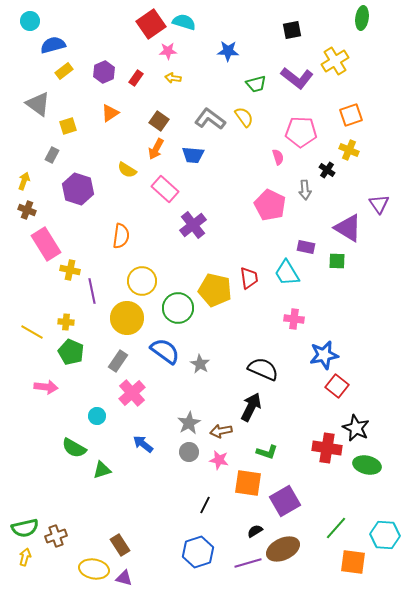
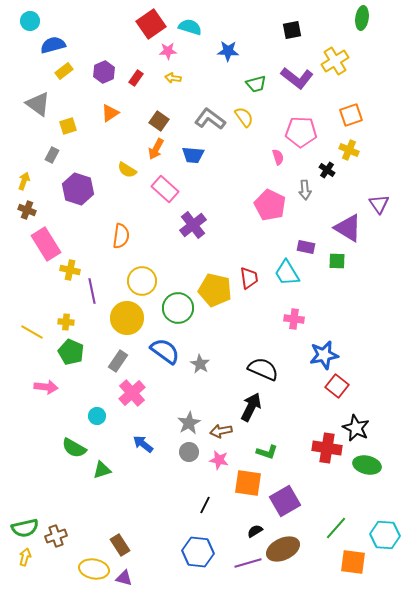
cyan semicircle at (184, 22): moved 6 px right, 5 px down
blue hexagon at (198, 552): rotated 24 degrees clockwise
